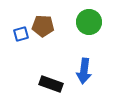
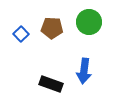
brown pentagon: moved 9 px right, 2 px down
blue square: rotated 28 degrees counterclockwise
